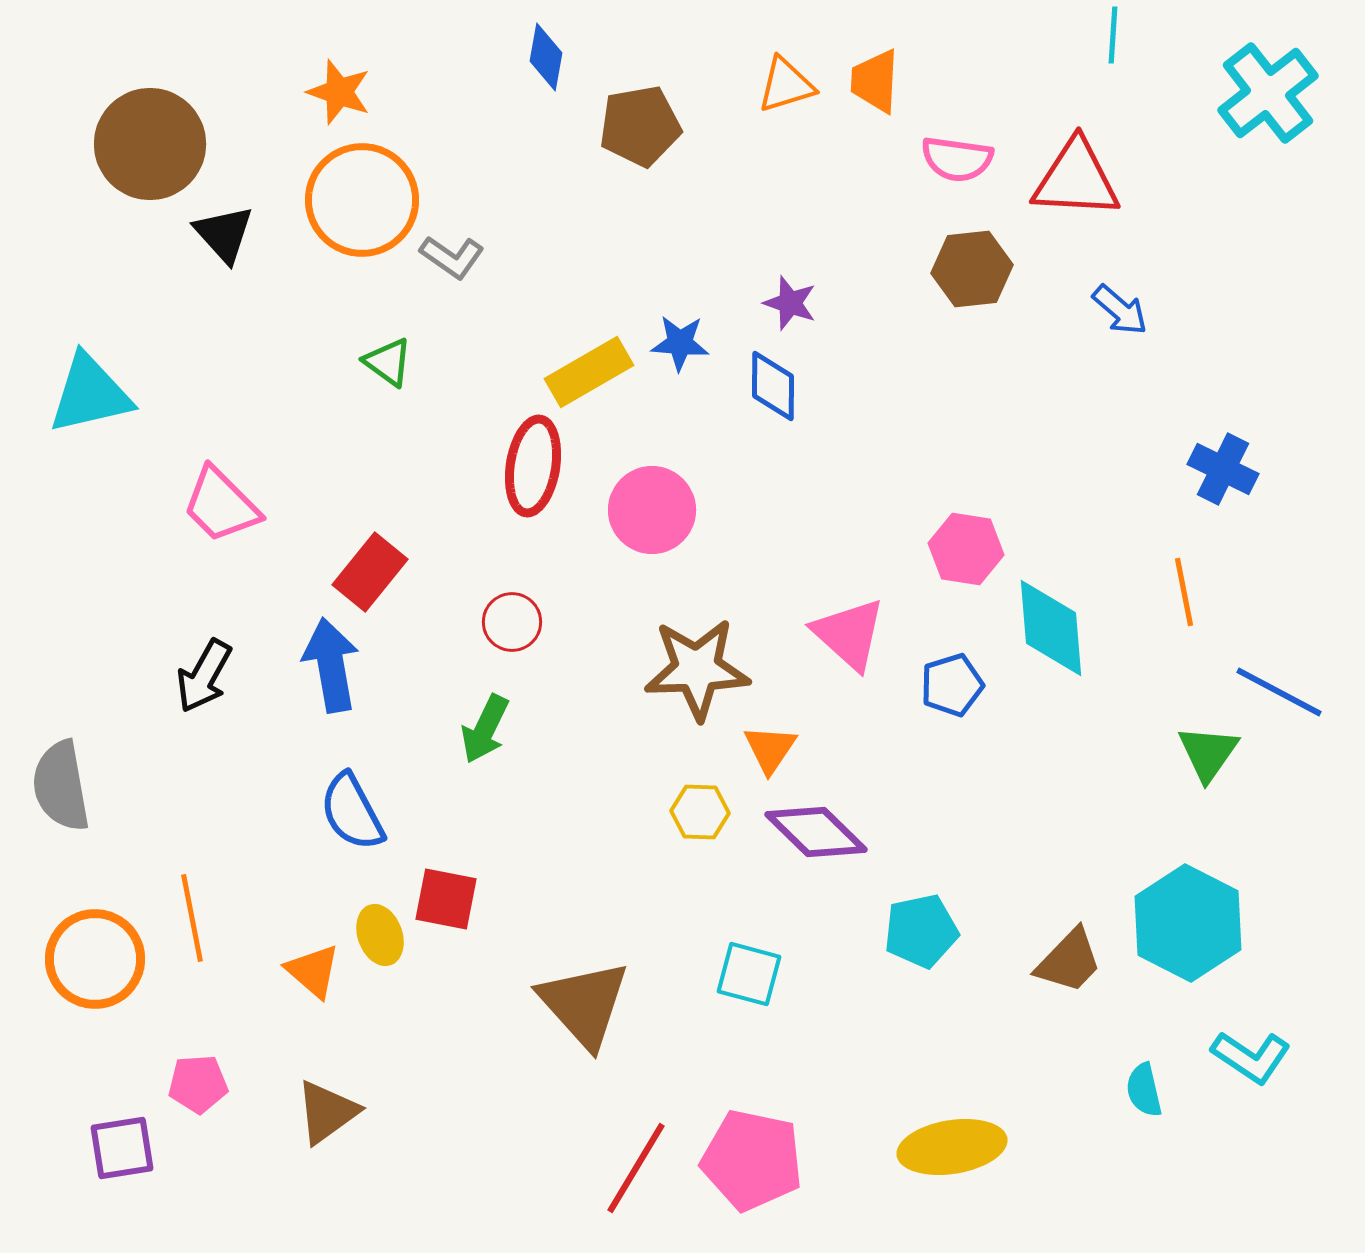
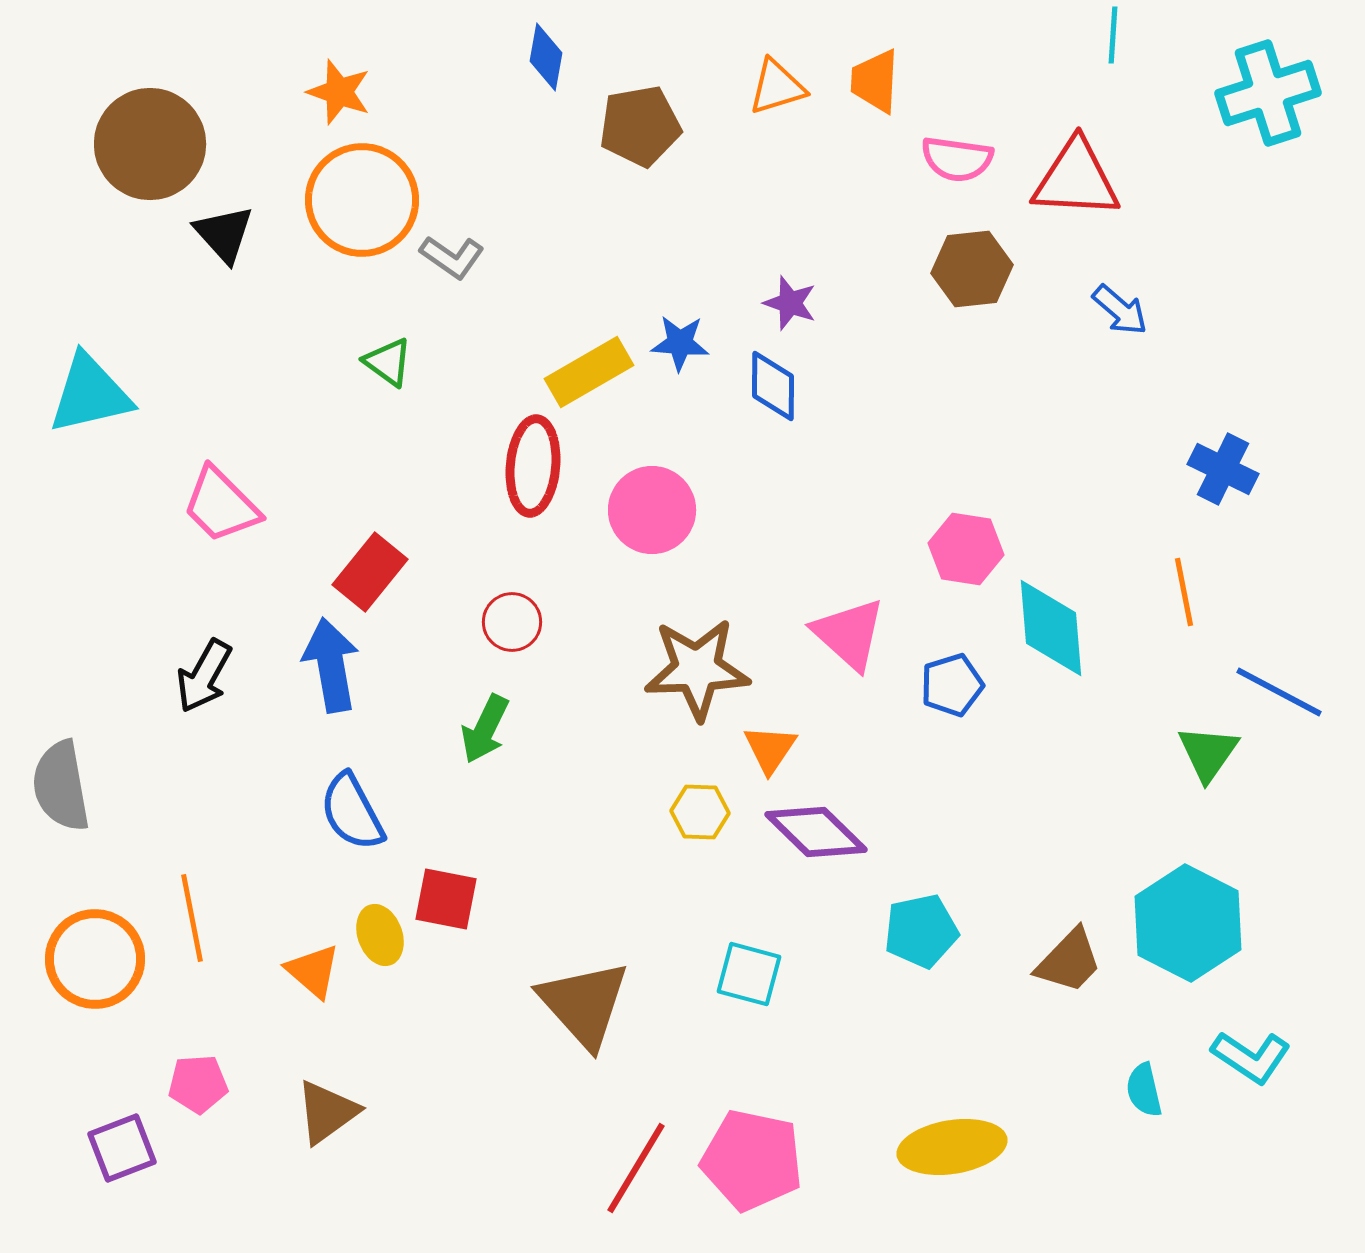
orange triangle at (786, 85): moved 9 px left, 2 px down
cyan cross at (1268, 93): rotated 20 degrees clockwise
red ellipse at (533, 466): rotated 4 degrees counterclockwise
purple square at (122, 1148): rotated 12 degrees counterclockwise
